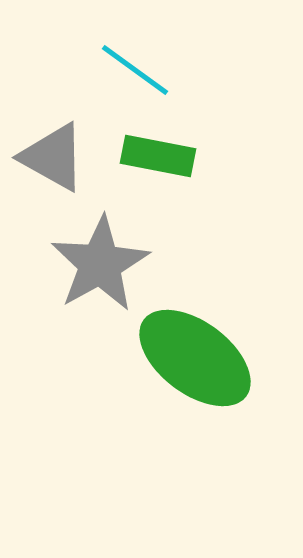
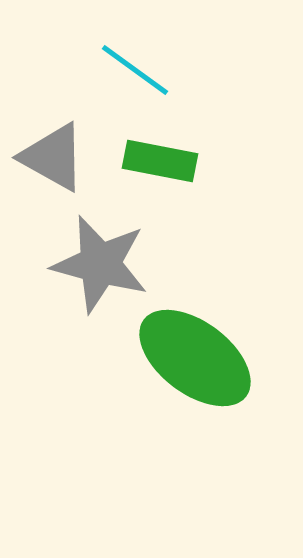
green rectangle: moved 2 px right, 5 px down
gray star: rotated 28 degrees counterclockwise
